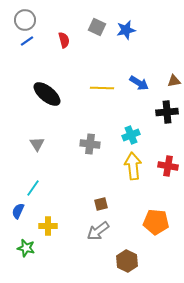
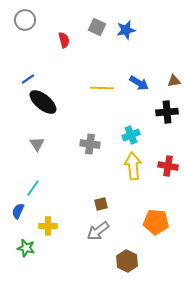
blue line: moved 1 px right, 38 px down
black ellipse: moved 4 px left, 8 px down
